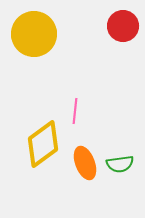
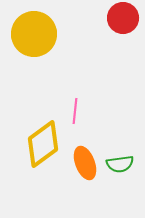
red circle: moved 8 px up
